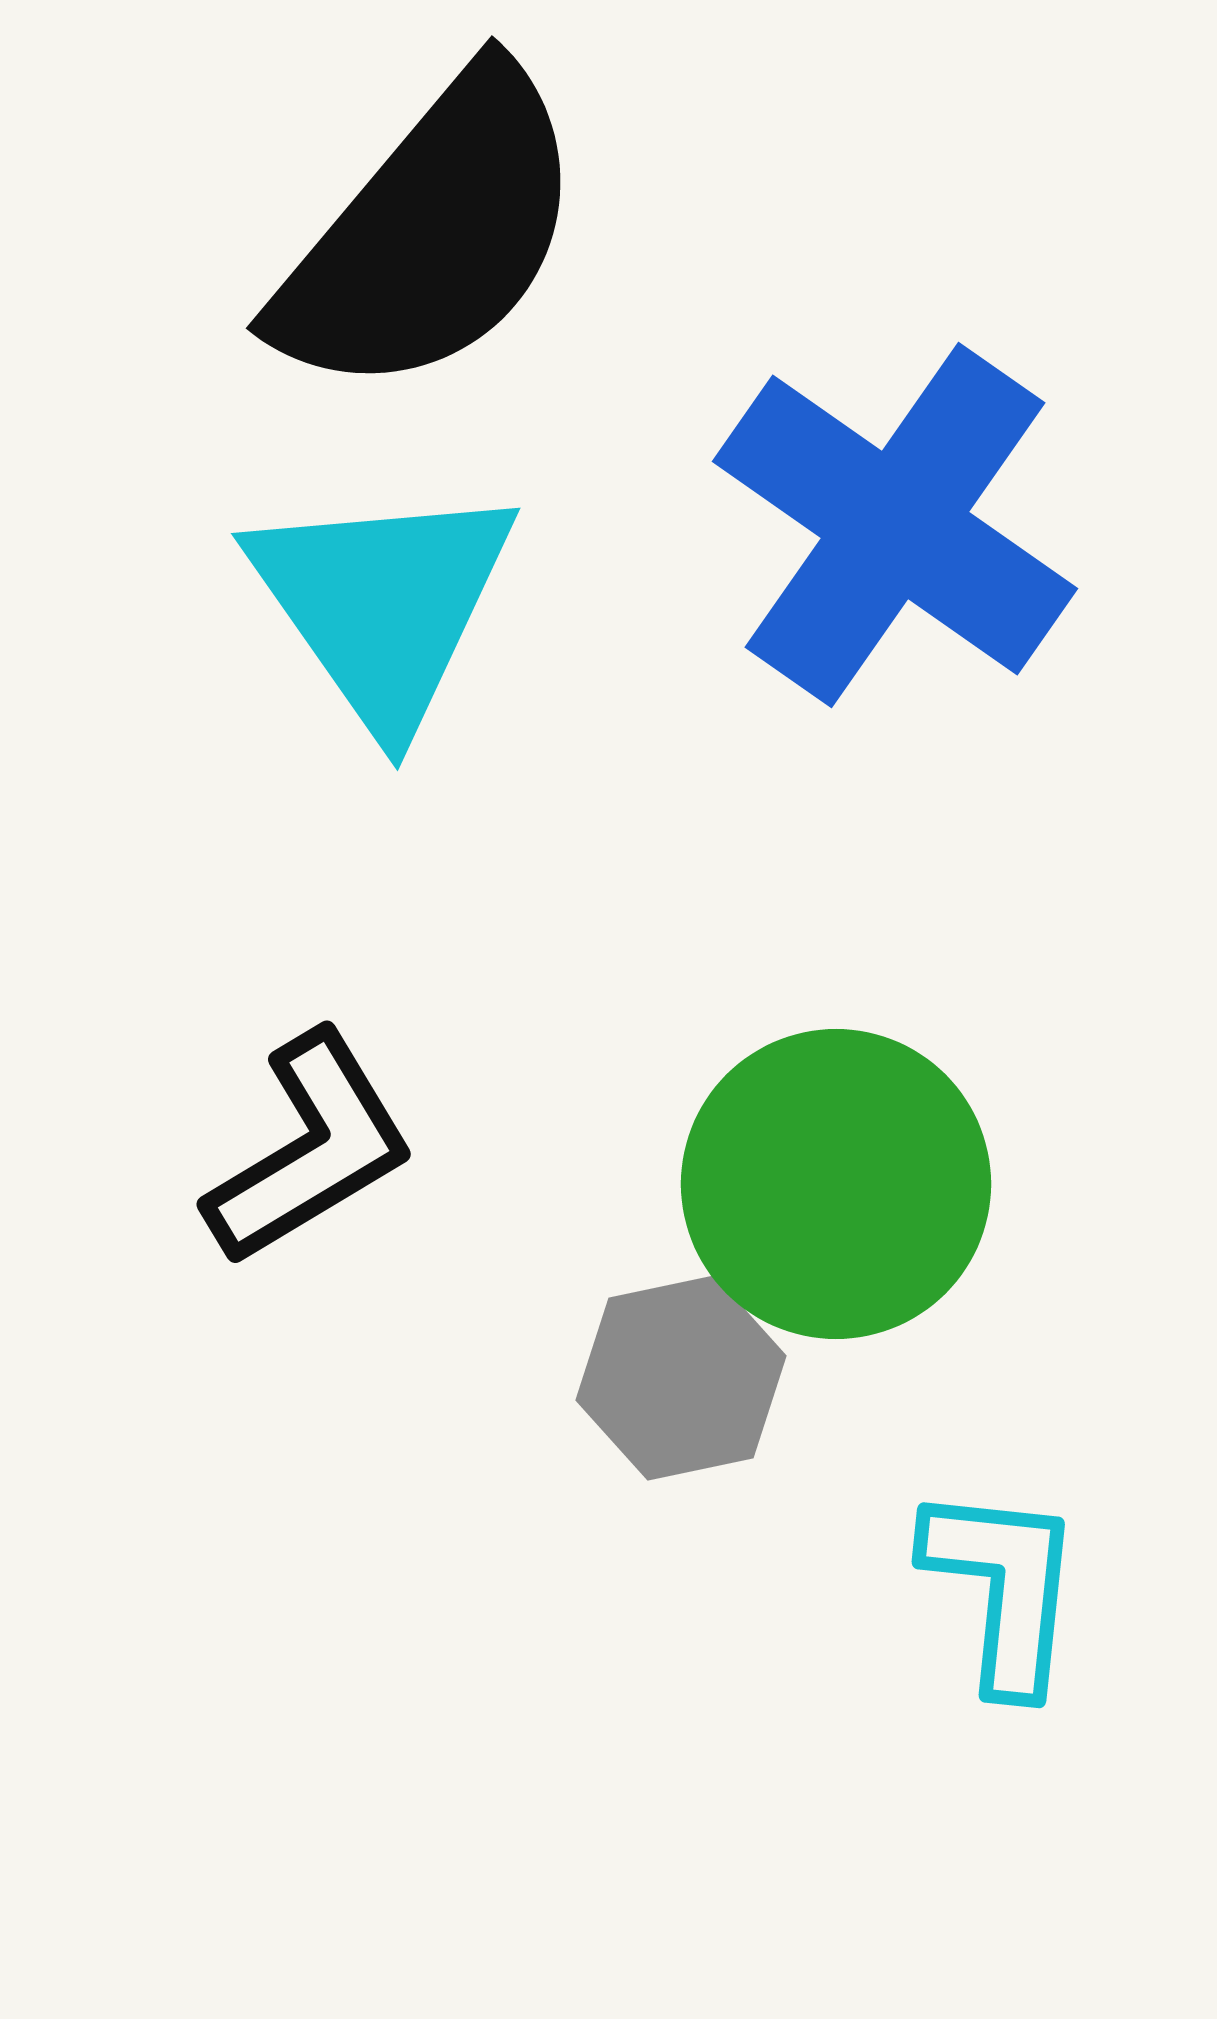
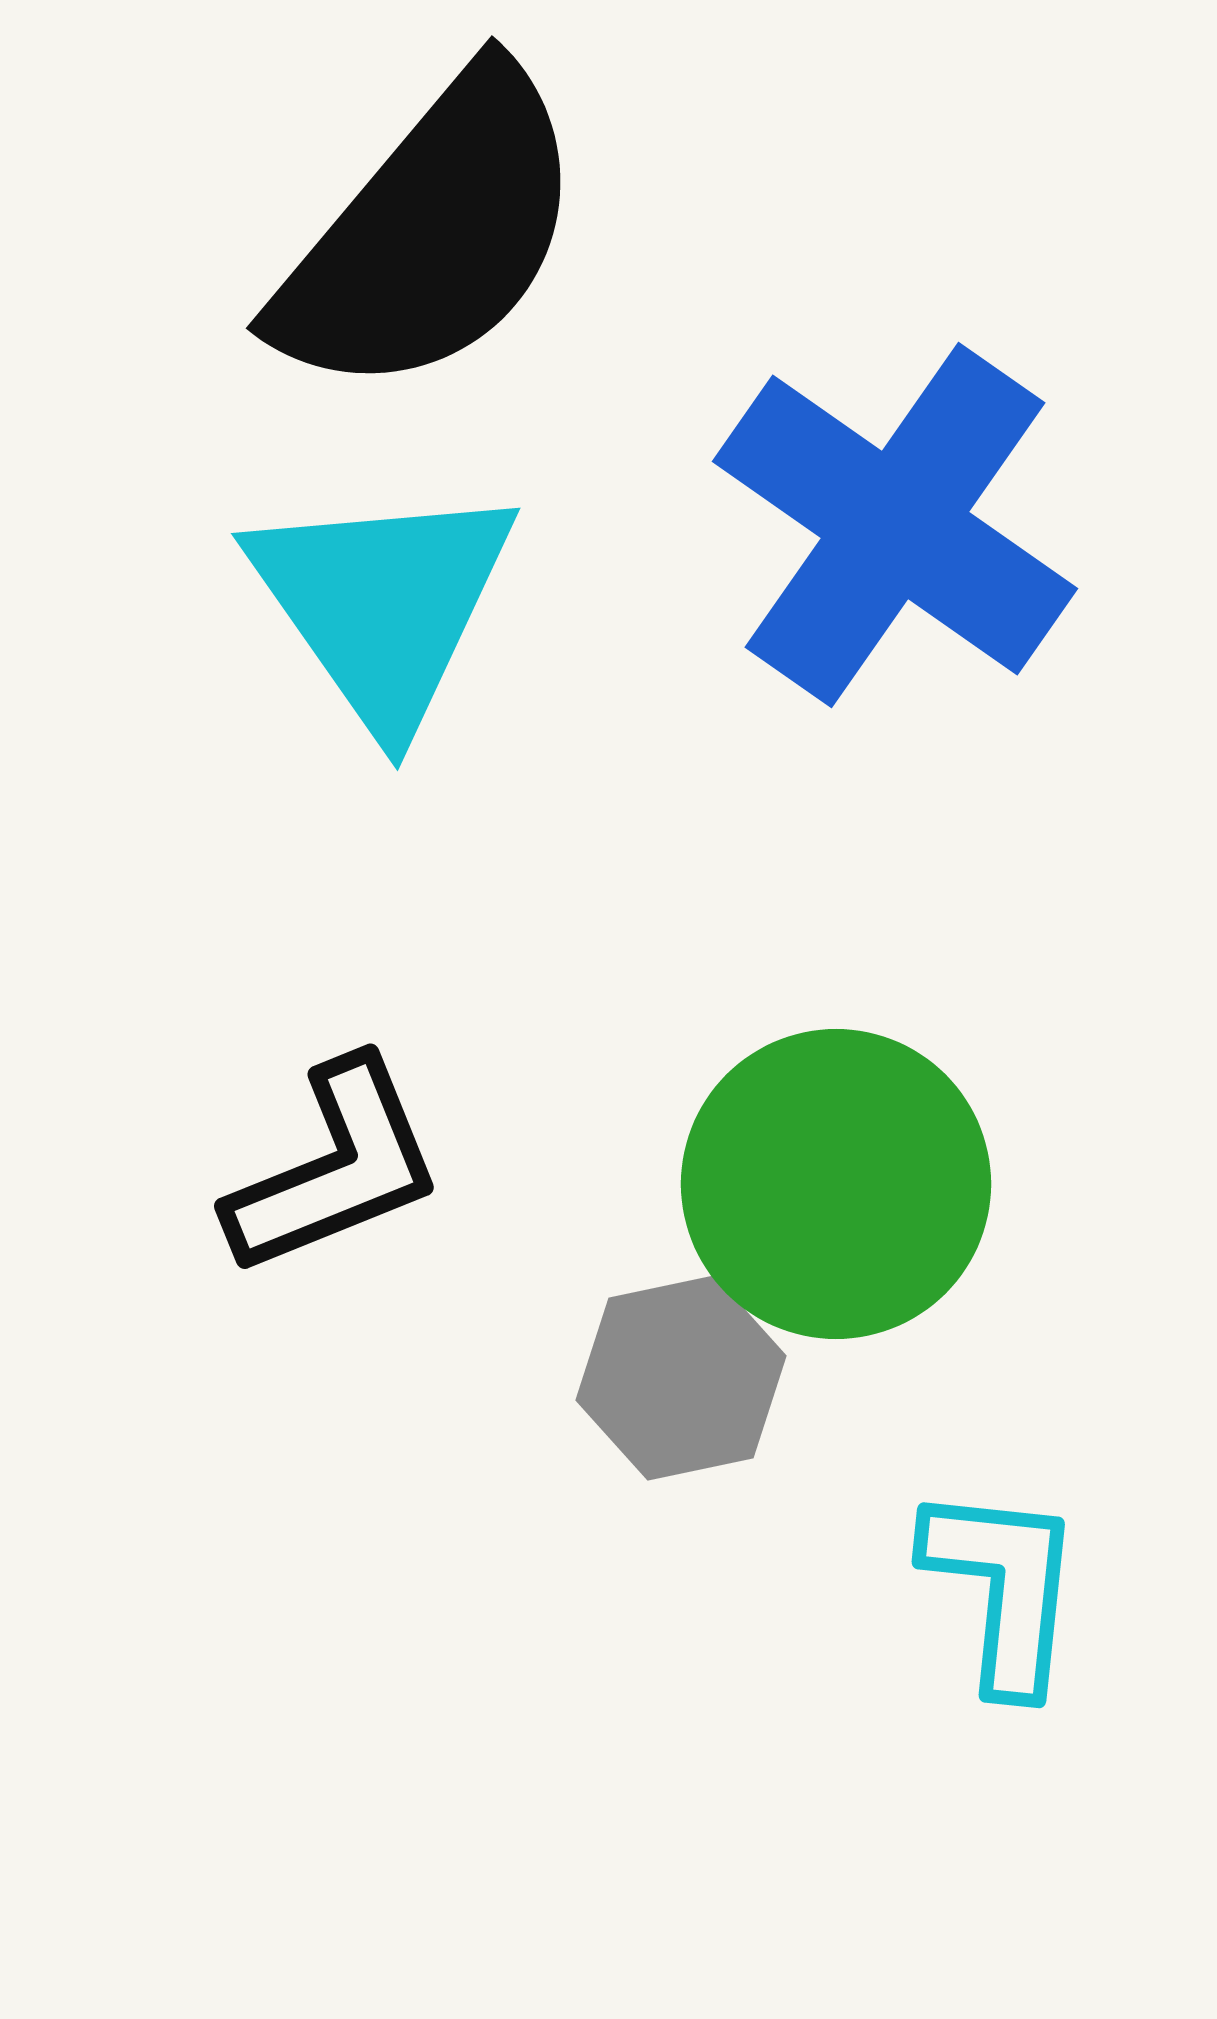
black L-shape: moved 25 px right, 19 px down; rotated 9 degrees clockwise
